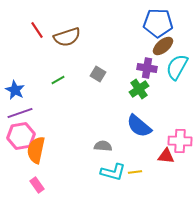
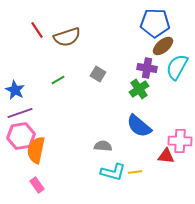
blue pentagon: moved 3 px left
